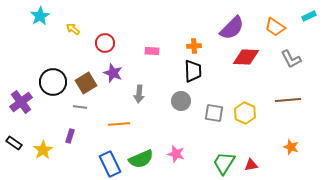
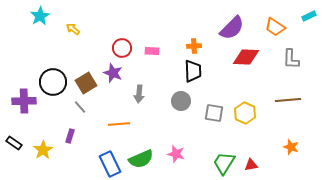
red circle: moved 17 px right, 5 px down
gray L-shape: rotated 30 degrees clockwise
purple cross: moved 3 px right, 1 px up; rotated 35 degrees clockwise
gray line: rotated 40 degrees clockwise
